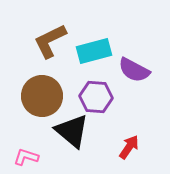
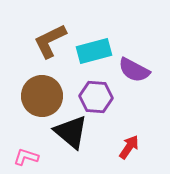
black triangle: moved 1 px left, 1 px down
